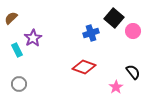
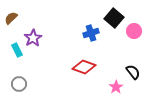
pink circle: moved 1 px right
